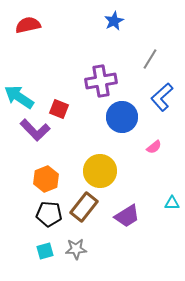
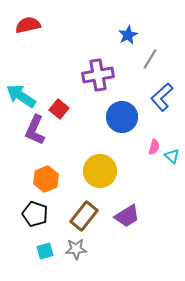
blue star: moved 14 px right, 14 px down
purple cross: moved 3 px left, 6 px up
cyan arrow: moved 2 px right, 1 px up
red square: rotated 18 degrees clockwise
purple L-shape: rotated 68 degrees clockwise
pink semicircle: rotated 35 degrees counterclockwise
cyan triangle: moved 47 px up; rotated 42 degrees clockwise
brown rectangle: moved 9 px down
black pentagon: moved 14 px left; rotated 15 degrees clockwise
